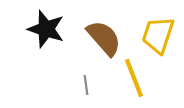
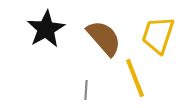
black star: rotated 24 degrees clockwise
yellow line: moved 1 px right
gray line: moved 5 px down; rotated 12 degrees clockwise
